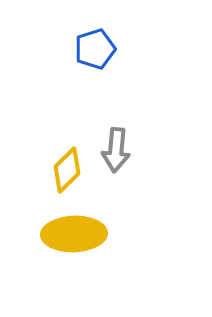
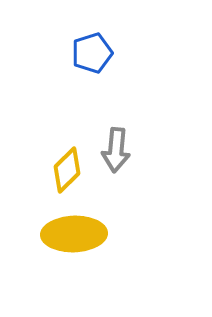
blue pentagon: moved 3 px left, 4 px down
